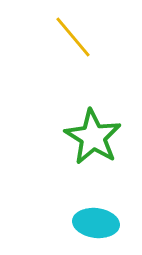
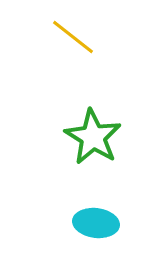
yellow line: rotated 12 degrees counterclockwise
